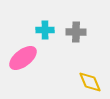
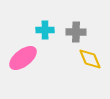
yellow diamond: moved 23 px up
